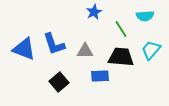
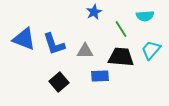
blue triangle: moved 10 px up
